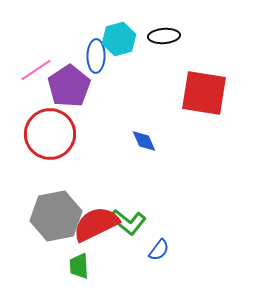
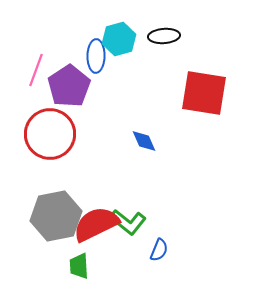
pink line: rotated 36 degrees counterclockwise
blue semicircle: rotated 15 degrees counterclockwise
